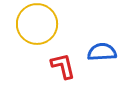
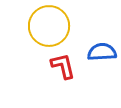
yellow circle: moved 12 px right, 2 px down
